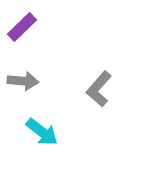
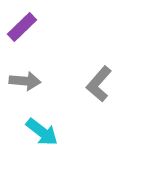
gray arrow: moved 2 px right
gray L-shape: moved 5 px up
